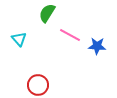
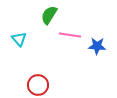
green semicircle: moved 2 px right, 2 px down
pink line: rotated 20 degrees counterclockwise
